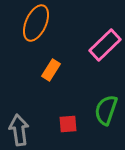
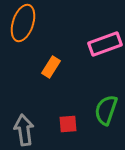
orange ellipse: moved 13 px left; rotated 6 degrees counterclockwise
pink rectangle: moved 1 px up; rotated 24 degrees clockwise
orange rectangle: moved 3 px up
gray arrow: moved 5 px right
